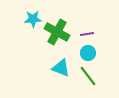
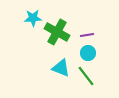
cyan star: moved 1 px up
purple line: moved 1 px down
green line: moved 2 px left
